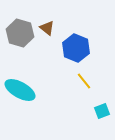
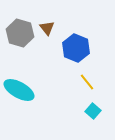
brown triangle: rotated 14 degrees clockwise
yellow line: moved 3 px right, 1 px down
cyan ellipse: moved 1 px left
cyan square: moved 9 px left; rotated 28 degrees counterclockwise
